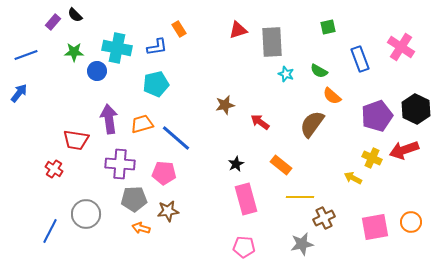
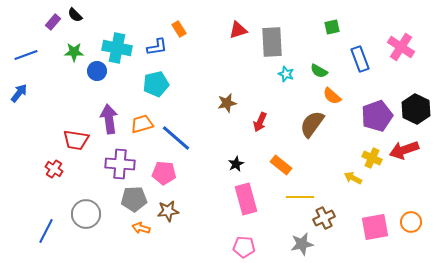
green square at (328, 27): moved 4 px right
brown star at (225, 105): moved 2 px right, 2 px up
red arrow at (260, 122): rotated 102 degrees counterclockwise
blue line at (50, 231): moved 4 px left
